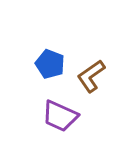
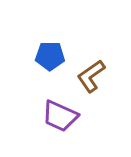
blue pentagon: moved 8 px up; rotated 20 degrees counterclockwise
